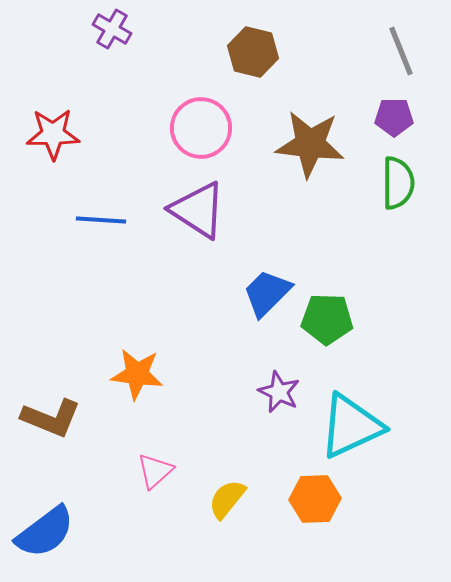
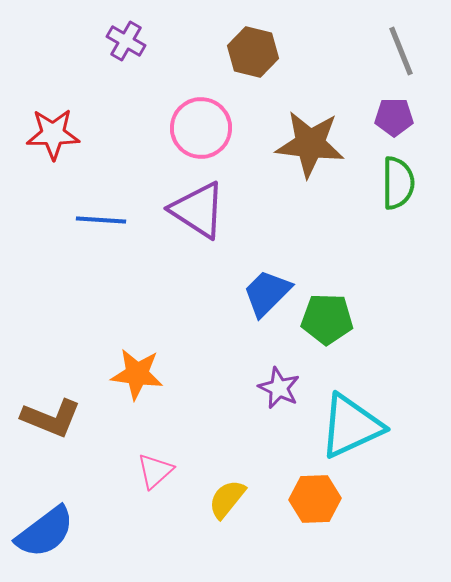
purple cross: moved 14 px right, 12 px down
purple star: moved 4 px up
